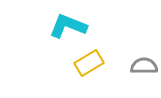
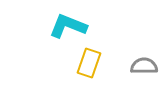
yellow rectangle: rotated 40 degrees counterclockwise
